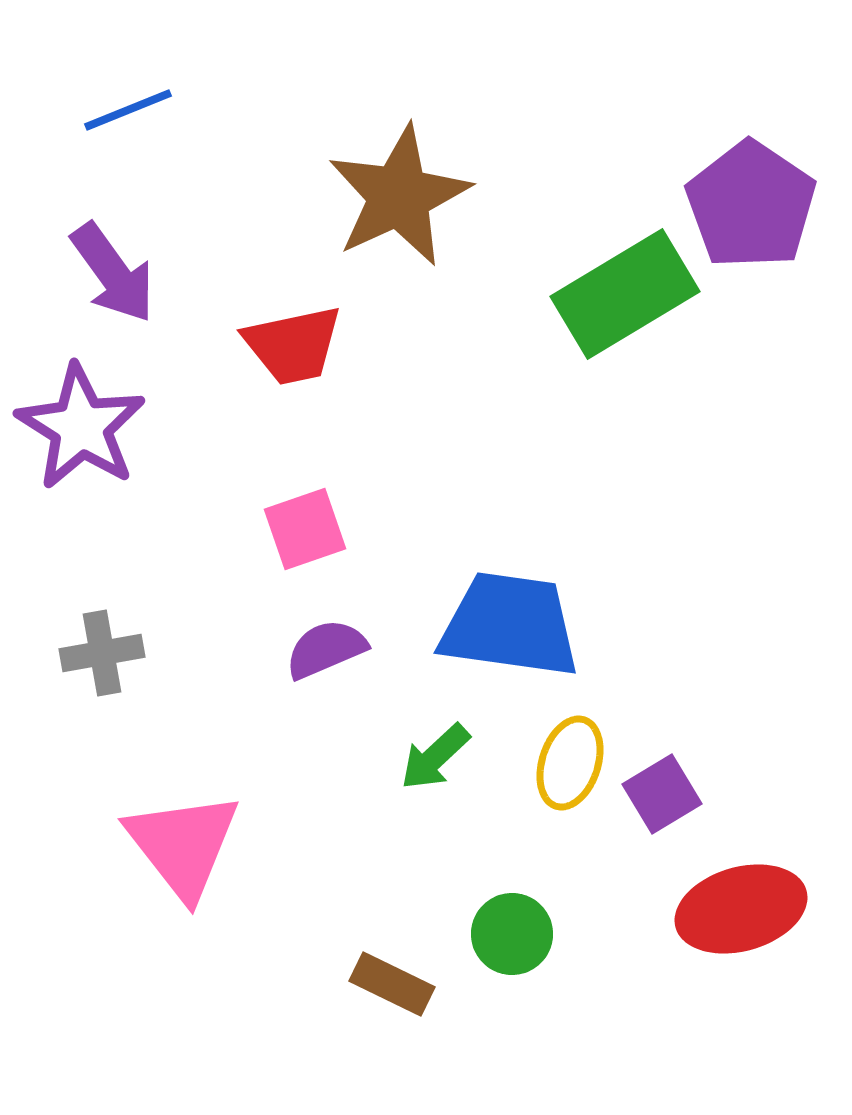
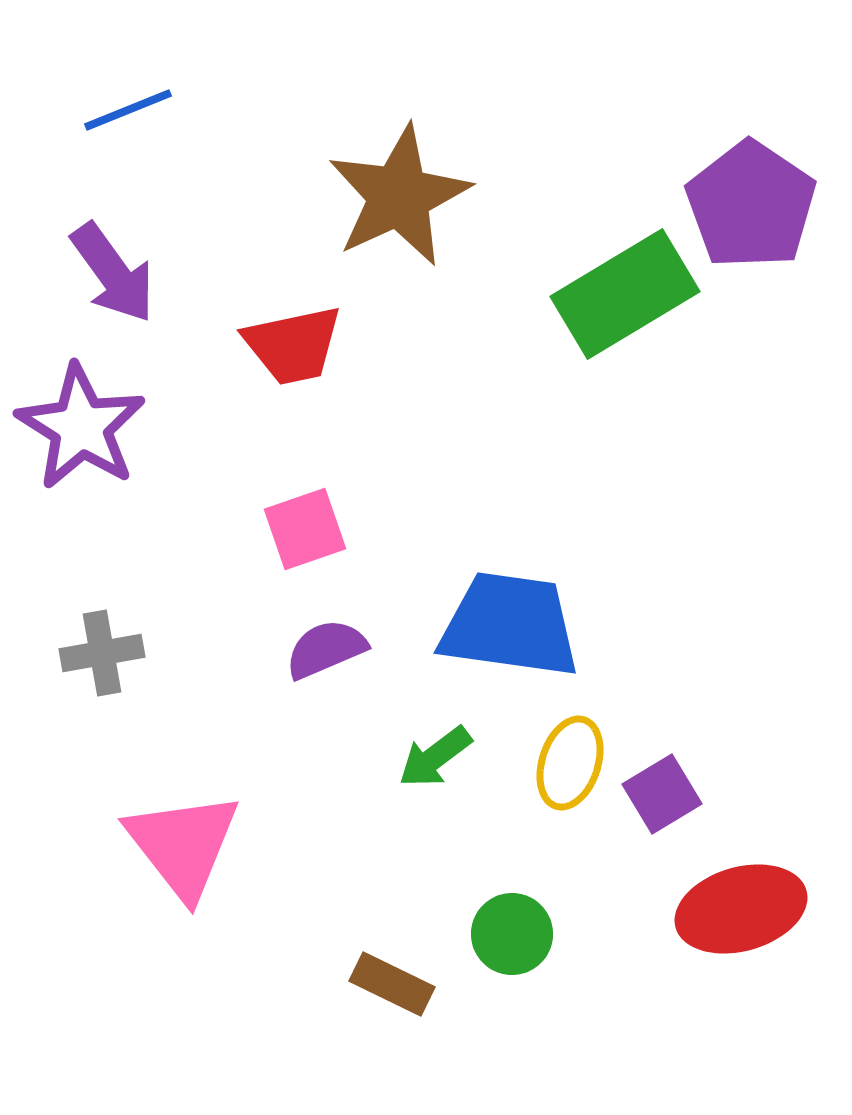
green arrow: rotated 6 degrees clockwise
